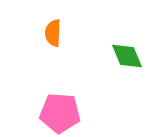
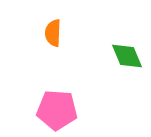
pink pentagon: moved 3 px left, 3 px up
